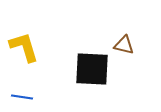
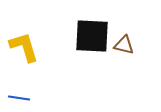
black square: moved 33 px up
blue line: moved 3 px left, 1 px down
